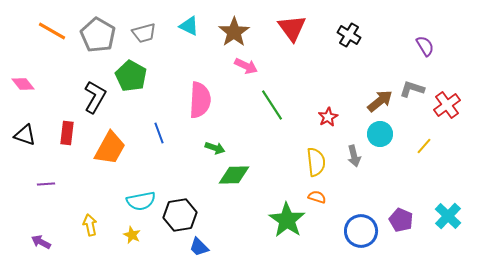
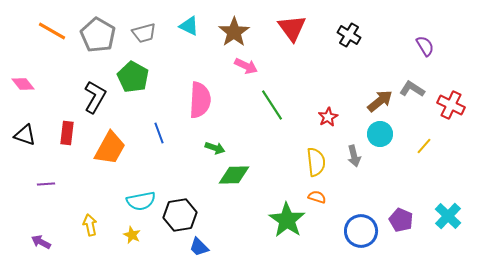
green pentagon: moved 2 px right, 1 px down
gray L-shape: rotated 15 degrees clockwise
red cross: moved 4 px right; rotated 28 degrees counterclockwise
